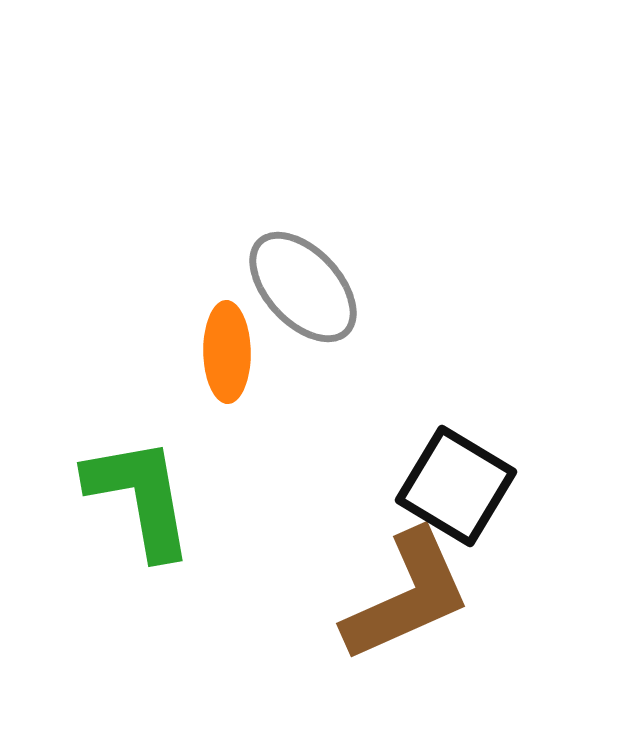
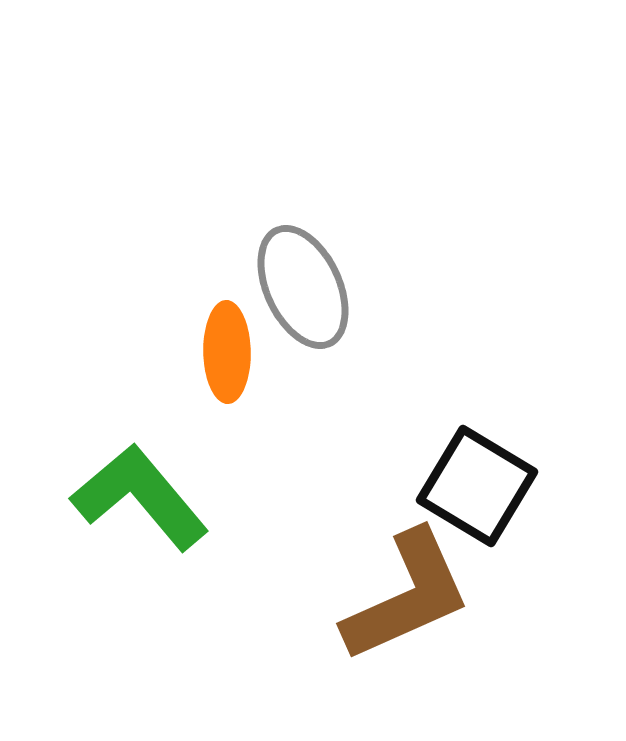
gray ellipse: rotated 18 degrees clockwise
black square: moved 21 px right
green L-shape: rotated 30 degrees counterclockwise
